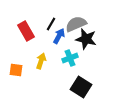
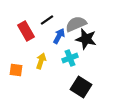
black line: moved 4 px left, 4 px up; rotated 24 degrees clockwise
